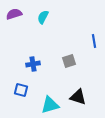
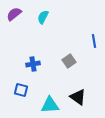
purple semicircle: rotated 21 degrees counterclockwise
gray square: rotated 16 degrees counterclockwise
black triangle: rotated 18 degrees clockwise
cyan triangle: rotated 12 degrees clockwise
